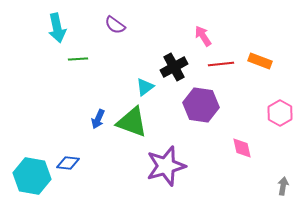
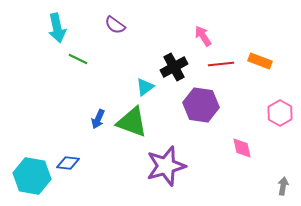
green line: rotated 30 degrees clockwise
